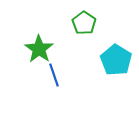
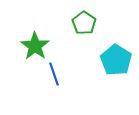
green star: moved 4 px left, 3 px up
blue line: moved 1 px up
